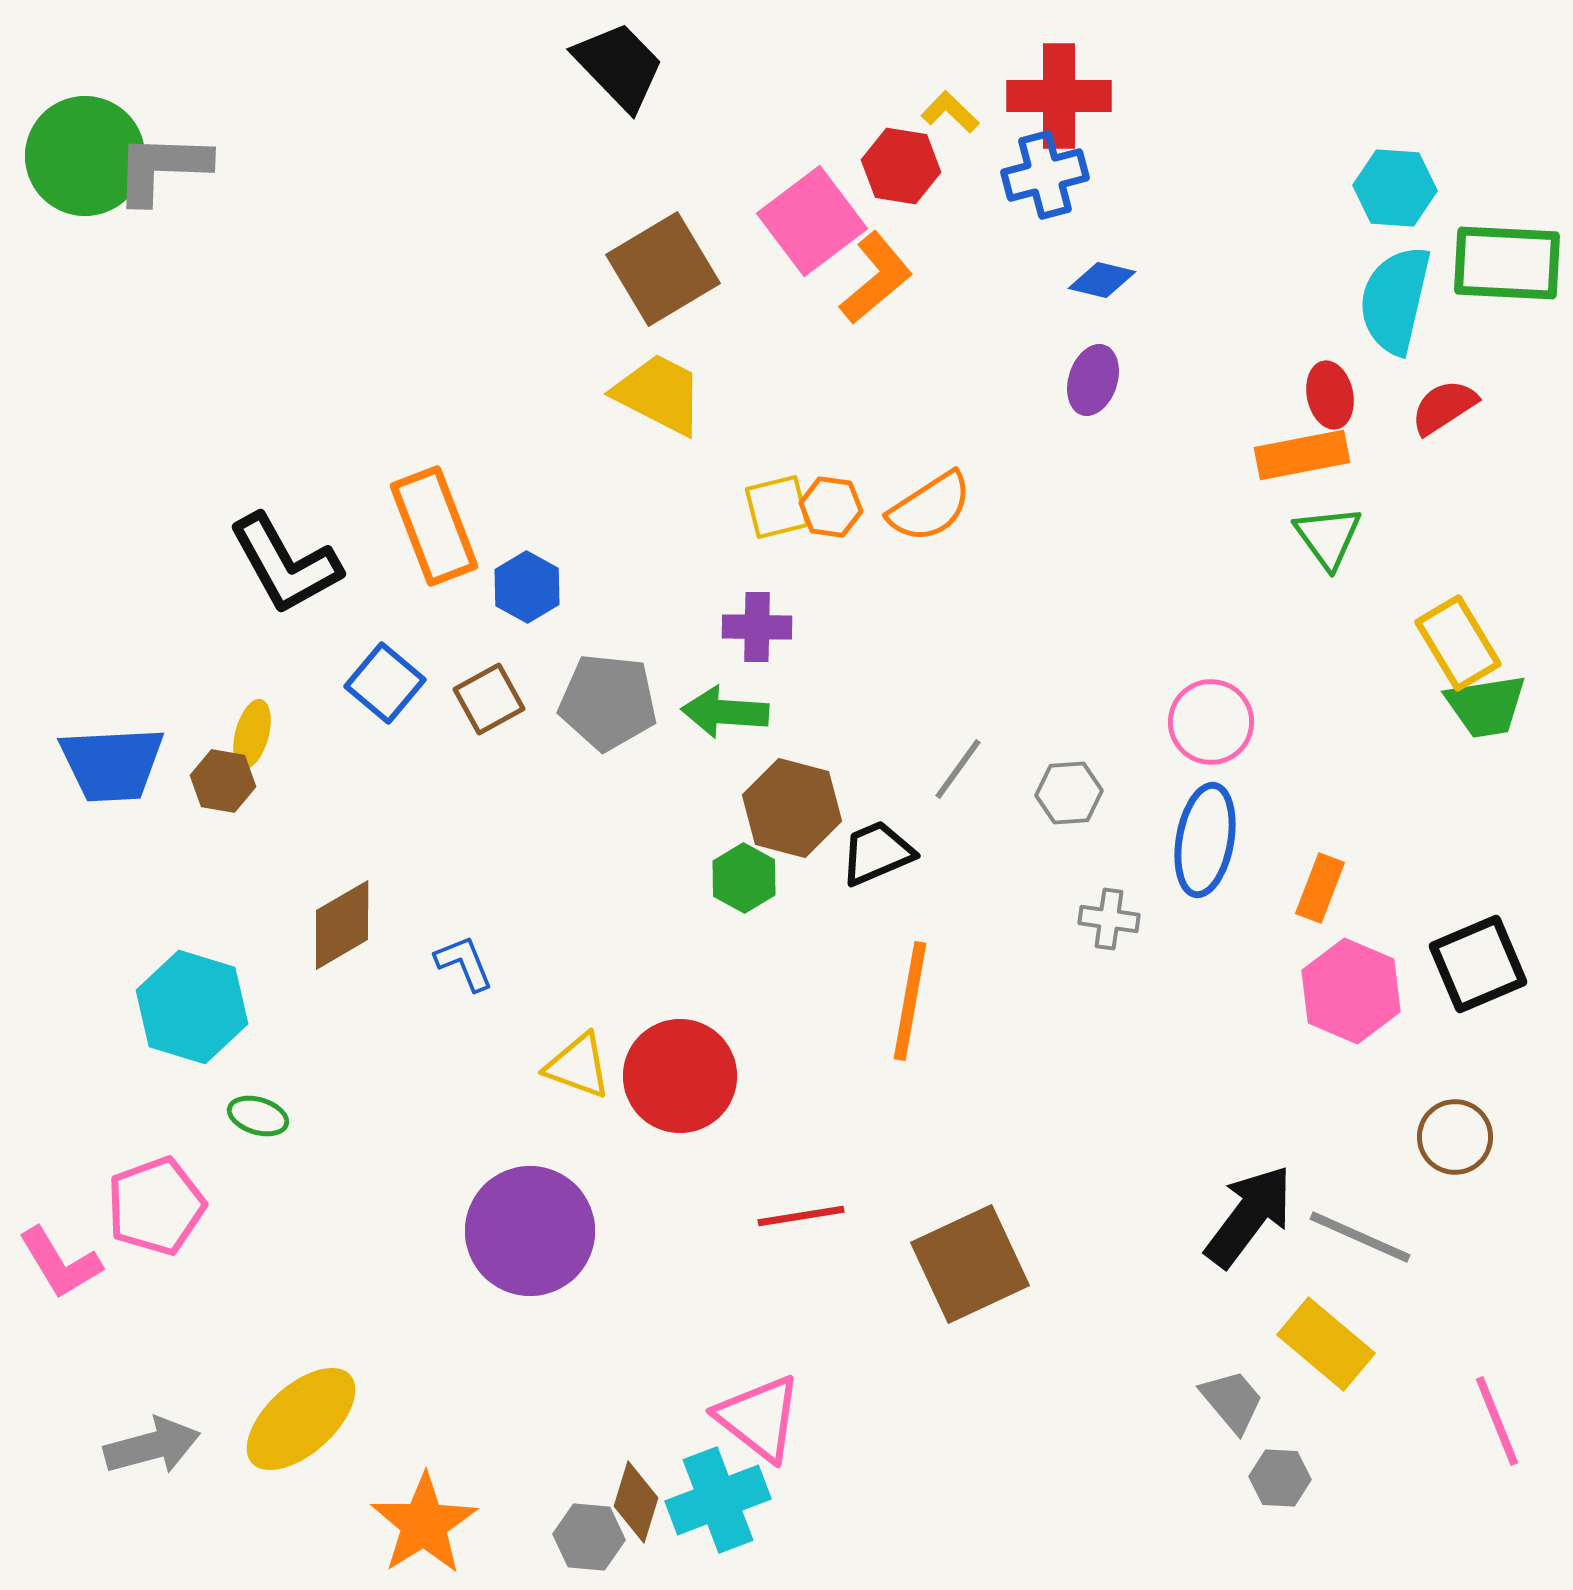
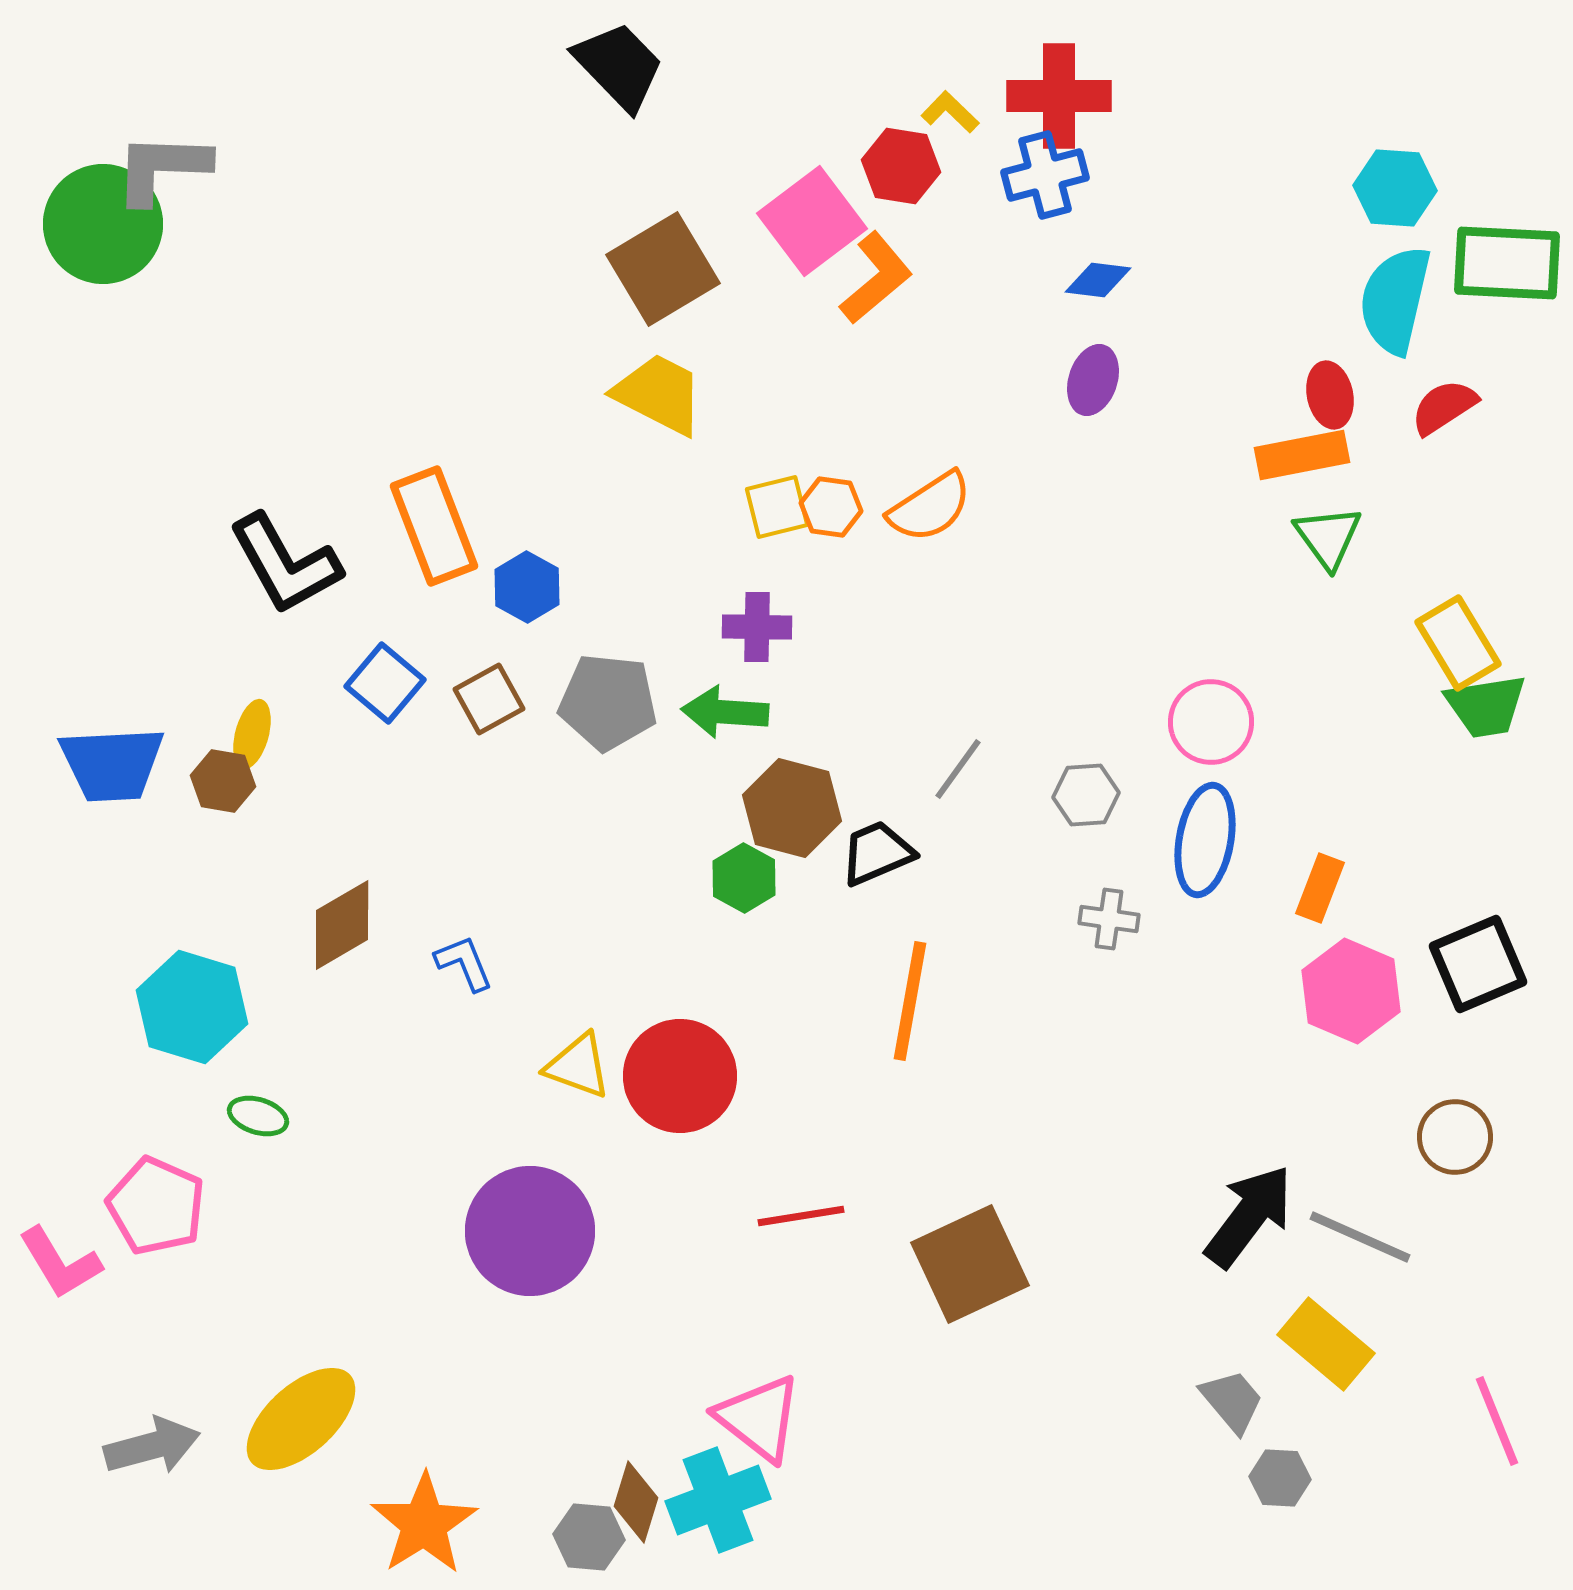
green circle at (85, 156): moved 18 px right, 68 px down
blue diamond at (1102, 280): moved 4 px left; rotated 6 degrees counterclockwise
gray hexagon at (1069, 793): moved 17 px right, 2 px down
pink pentagon at (156, 1206): rotated 28 degrees counterclockwise
